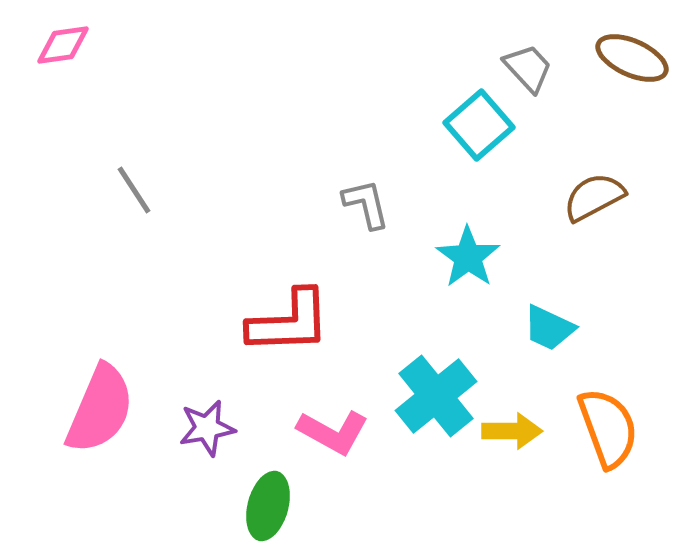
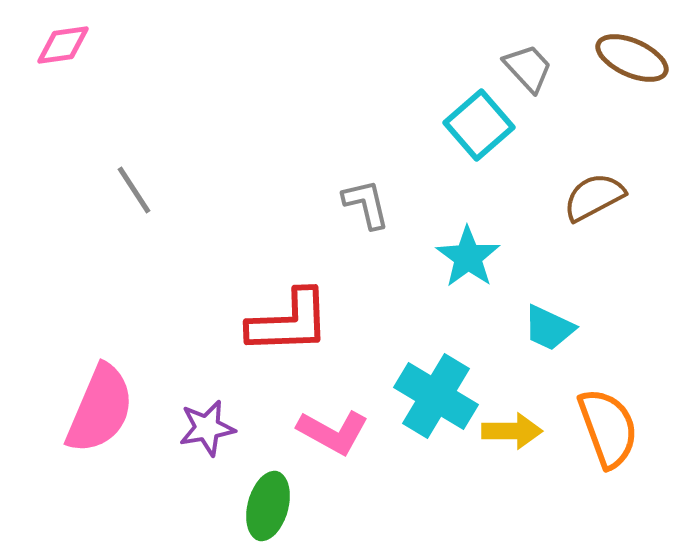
cyan cross: rotated 20 degrees counterclockwise
